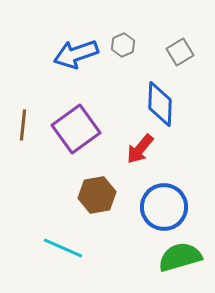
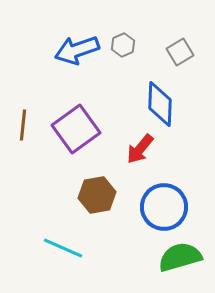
blue arrow: moved 1 px right, 4 px up
